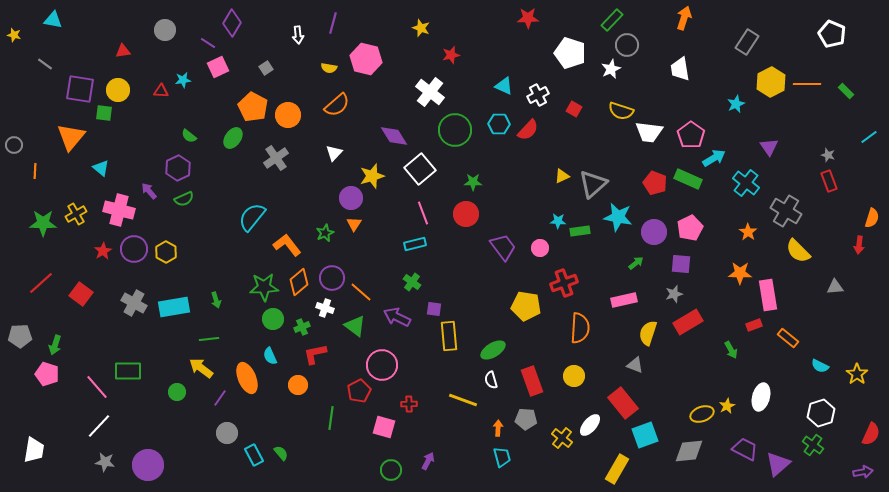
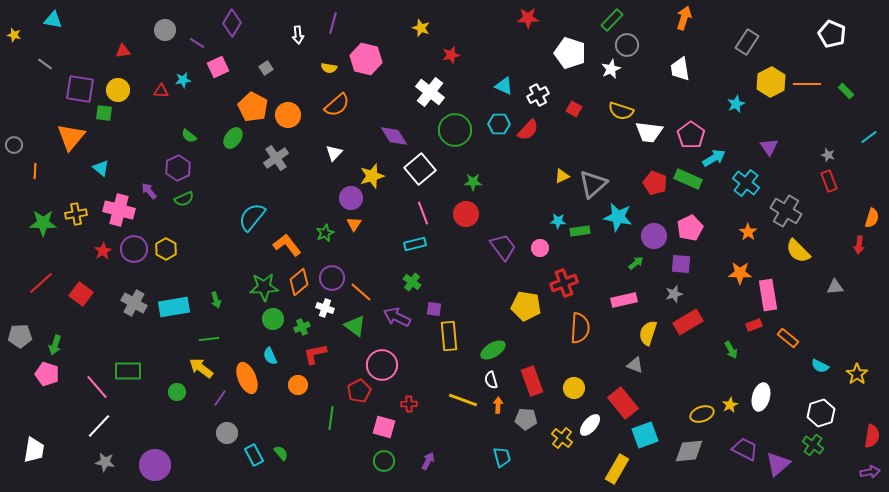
purple line at (208, 43): moved 11 px left
yellow cross at (76, 214): rotated 20 degrees clockwise
purple circle at (654, 232): moved 4 px down
yellow hexagon at (166, 252): moved 3 px up
yellow circle at (574, 376): moved 12 px down
yellow star at (727, 406): moved 3 px right, 1 px up
orange arrow at (498, 428): moved 23 px up
red semicircle at (871, 434): moved 1 px right, 2 px down; rotated 15 degrees counterclockwise
purple circle at (148, 465): moved 7 px right
green circle at (391, 470): moved 7 px left, 9 px up
purple arrow at (863, 472): moved 7 px right
